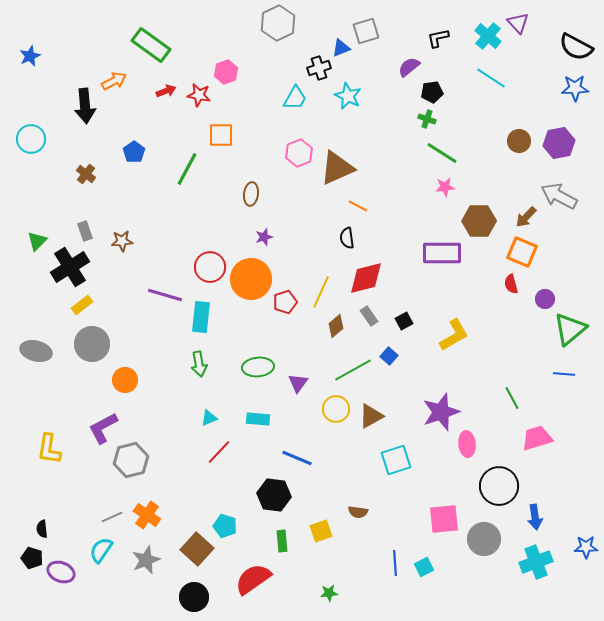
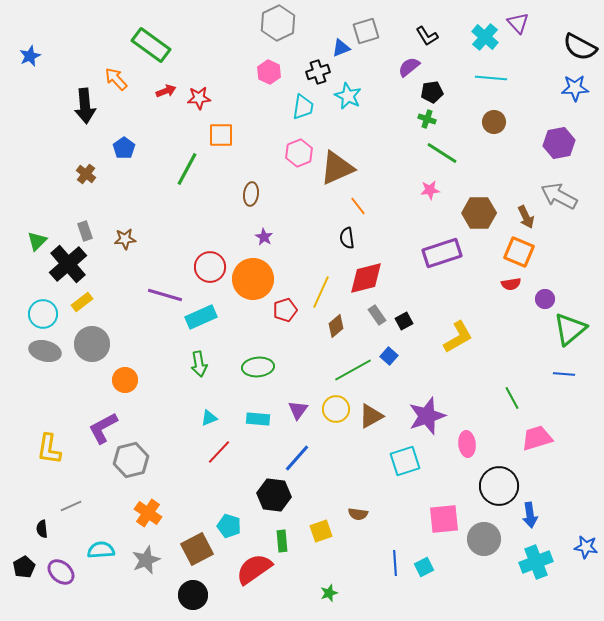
cyan cross at (488, 36): moved 3 px left, 1 px down
black L-shape at (438, 38): moved 11 px left, 2 px up; rotated 110 degrees counterclockwise
black semicircle at (576, 47): moved 4 px right
black cross at (319, 68): moved 1 px left, 4 px down
pink hexagon at (226, 72): moved 43 px right; rotated 15 degrees counterclockwise
cyan line at (491, 78): rotated 28 degrees counterclockwise
orange arrow at (114, 81): moved 2 px right, 2 px up; rotated 105 degrees counterclockwise
red star at (199, 95): moved 3 px down; rotated 15 degrees counterclockwise
cyan trapezoid at (295, 98): moved 8 px right, 9 px down; rotated 20 degrees counterclockwise
cyan circle at (31, 139): moved 12 px right, 175 px down
brown circle at (519, 141): moved 25 px left, 19 px up
blue pentagon at (134, 152): moved 10 px left, 4 px up
pink star at (445, 187): moved 15 px left, 3 px down
orange line at (358, 206): rotated 24 degrees clockwise
brown arrow at (526, 217): rotated 70 degrees counterclockwise
brown hexagon at (479, 221): moved 8 px up
purple star at (264, 237): rotated 24 degrees counterclockwise
brown star at (122, 241): moved 3 px right, 2 px up
orange square at (522, 252): moved 3 px left
purple rectangle at (442, 253): rotated 18 degrees counterclockwise
black cross at (70, 267): moved 2 px left, 3 px up; rotated 9 degrees counterclockwise
orange circle at (251, 279): moved 2 px right
red semicircle at (511, 284): rotated 84 degrees counterclockwise
red pentagon at (285, 302): moved 8 px down
yellow rectangle at (82, 305): moved 3 px up
gray rectangle at (369, 316): moved 8 px right, 1 px up
cyan rectangle at (201, 317): rotated 60 degrees clockwise
yellow L-shape at (454, 335): moved 4 px right, 2 px down
gray ellipse at (36, 351): moved 9 px right
purple triangle at (298, 383): moved 27 px down
purple star at (441, 412): moved 14 px left, 4 px down
blue line at (297, 458): rotated 72 degrees counterclockwise
cyan square at (396, 460): moved 9 px right, 1 px down
brown semicircle at (358, 512): moved 2 px down
orange cross at (147, 515): moved 1 px right, 2 px up
gray line at (112, 517): moved 41 px left, 11 px up
blue arrow at (535, 517): moved 5 px left, 2 px up
cyan pentagon at (225, 526): moved 4 px right
blue star at (586, 547): rotated 10 degrees clockwise
brown square at (197, 549): rotated 20 degrees clockwise
cyan semicircle at (101, 550): rotated 52 degrees clockwise
black pentagon at (32, 558): moved 8 px left, 9 px down; rotated 25 degrees clockwise
purple ellipse at (61, 572): rotated 20 degrees clockwise
red semicircle at (253, 579): moved 1 px right, 10 px up
green star at (329, 593): rotated 12 degrees counterclockwise
black circle at (194, 597): moved 1 px left, 2 px up
